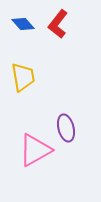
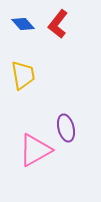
yellow trapezoid: moved 2 px up
